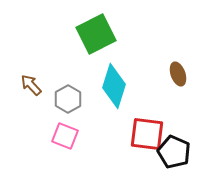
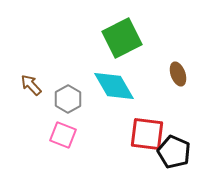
green square: moved 26 px right, 4 px down
cyan diamond: rotated 48 degrees counterclockwise
pink square: moved 2 px left, 1 px up
